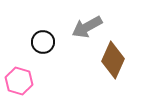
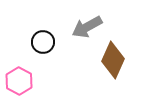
pink hexagon: rotated 12 degrees clockwise
